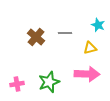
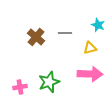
pink arrow: moved 3 px right
pink cross: moved 3 px right, 3 px down
